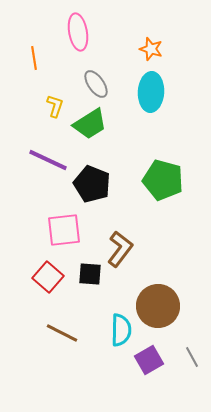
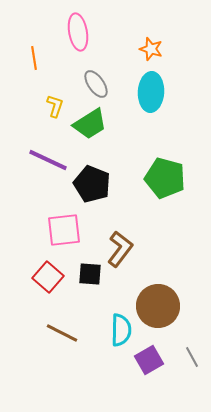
green pentagon: moved 2 px right, 2 px up
